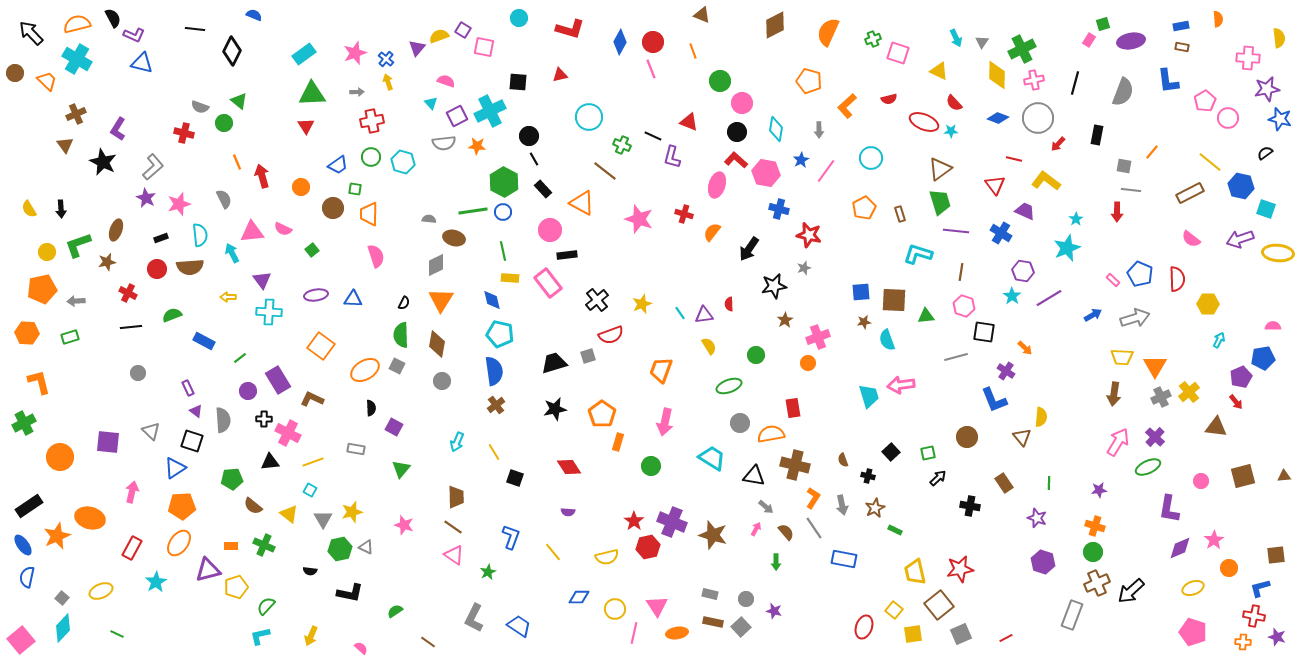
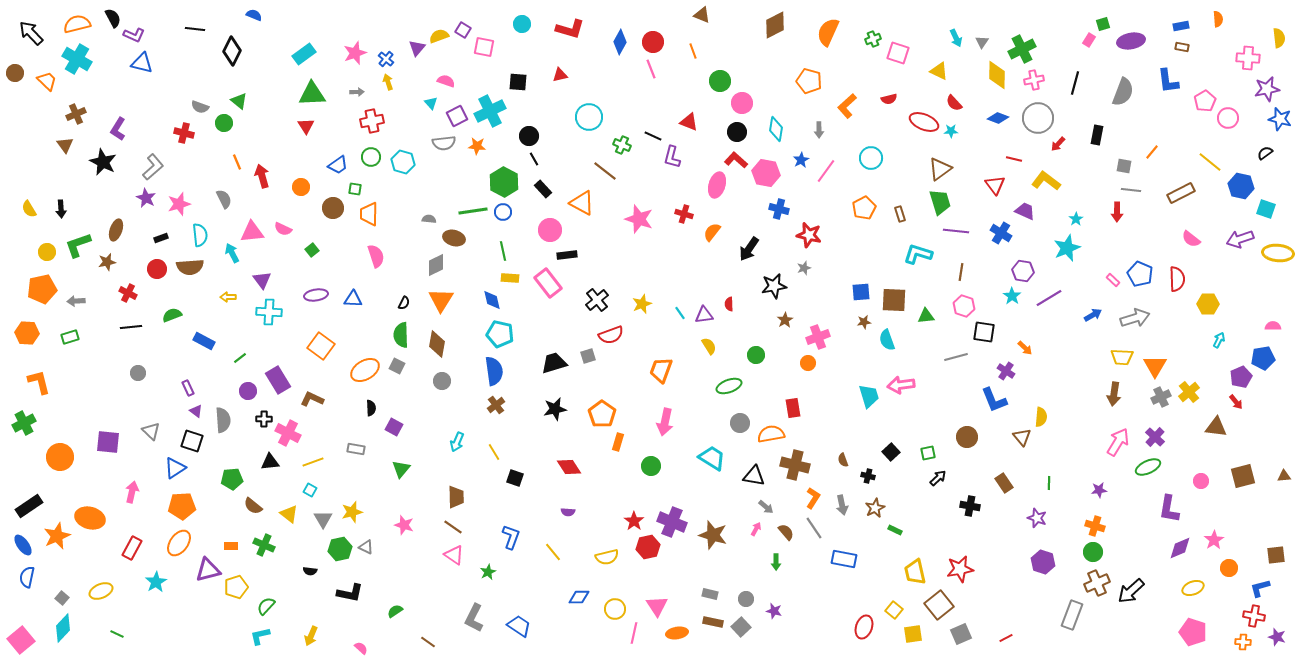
cyan circle at (519, 18): moved 3 px right, 6 px down
brown rectangle at (1190, 193): moved 9 px left
